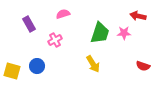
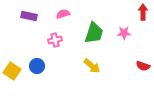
red arrow: moved 5 px right, 4 px up; rotated 77 degrees clockwise
purple rectangle: moved 8 px up; rotated 49 degrees counterclockwise
green trapezoid: moved 6 px left
pink cross: rotated 16 degrees clockwise
yellow arrow: moved 1 px left, 2 px down; rotated 18 degrees counterclockwise
yellow square: rotated 18 degrees clockwise
